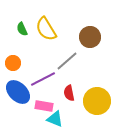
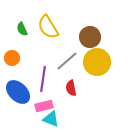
yellow semicircle: moved 2 px right, 2 px up
orange circle: moved 1 px left, 5 px up
purple line: rotated 55 degrees counterclockwise
red semicircle: moved 2 px right, 5 px up
yellow circle: moved 39 px up
pink rectangle: rotated 24 degrees counterclockwise
cyan triangle: moved 4 px left
